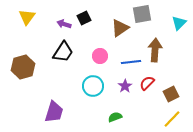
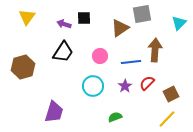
black square: rotated 24 degrees clockwise
yellow line: moved 5 px left
